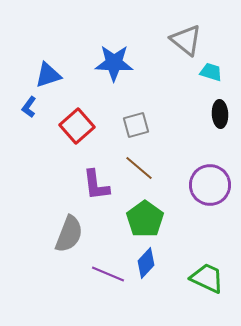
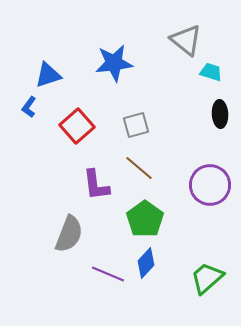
blue star: rotated 9 degrees counterclockwise
green trapezoid: rotated 66 degrees counterclockwise
